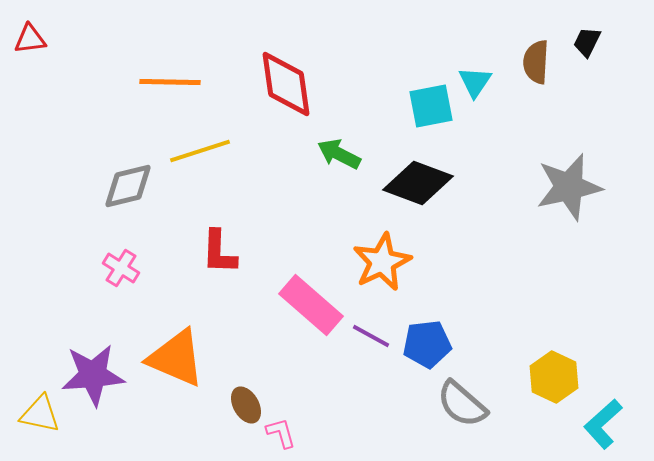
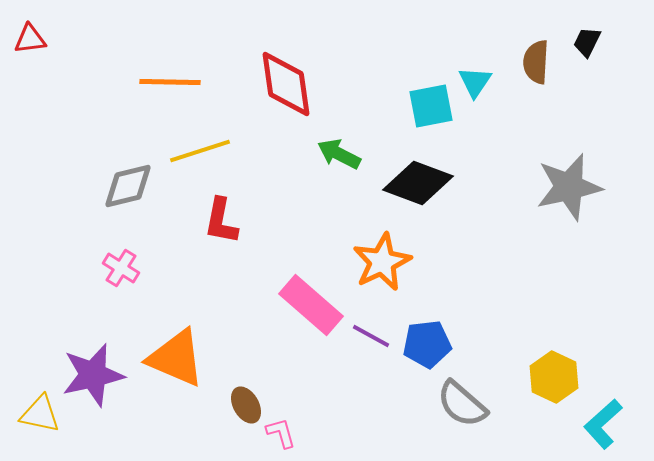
red L-shape: moved 2 px right, 31 px up; rotated 9 degrees clockwise
purple star: rotated 8 degrees counterclockwise
